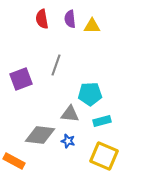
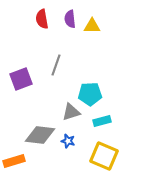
gray triangle: moved 1 px right, 2 px up; rotated 24 degrees counterclockwise
orange rectangle: rotated 45 degrees counterclockwise
